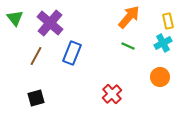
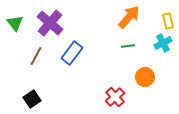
green triangle: moved 5 px down
green line: rotated 32 degrees counterclockwise
blue rectangle: rotated 15 degrees clockwise
orange circle: moved 15 px left
red cross: moved 3 px right, 3 px down
black square: moved 4 px left, 1 px down; rotated 18 degrees counterclockwise
